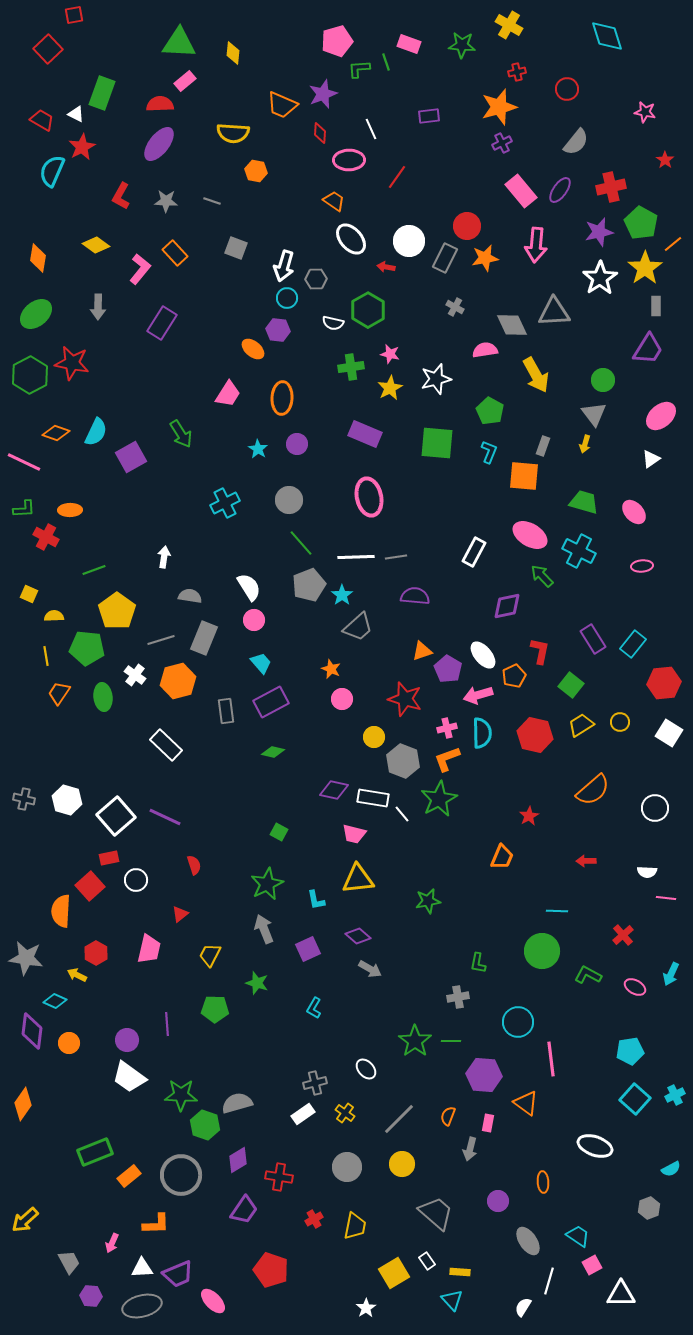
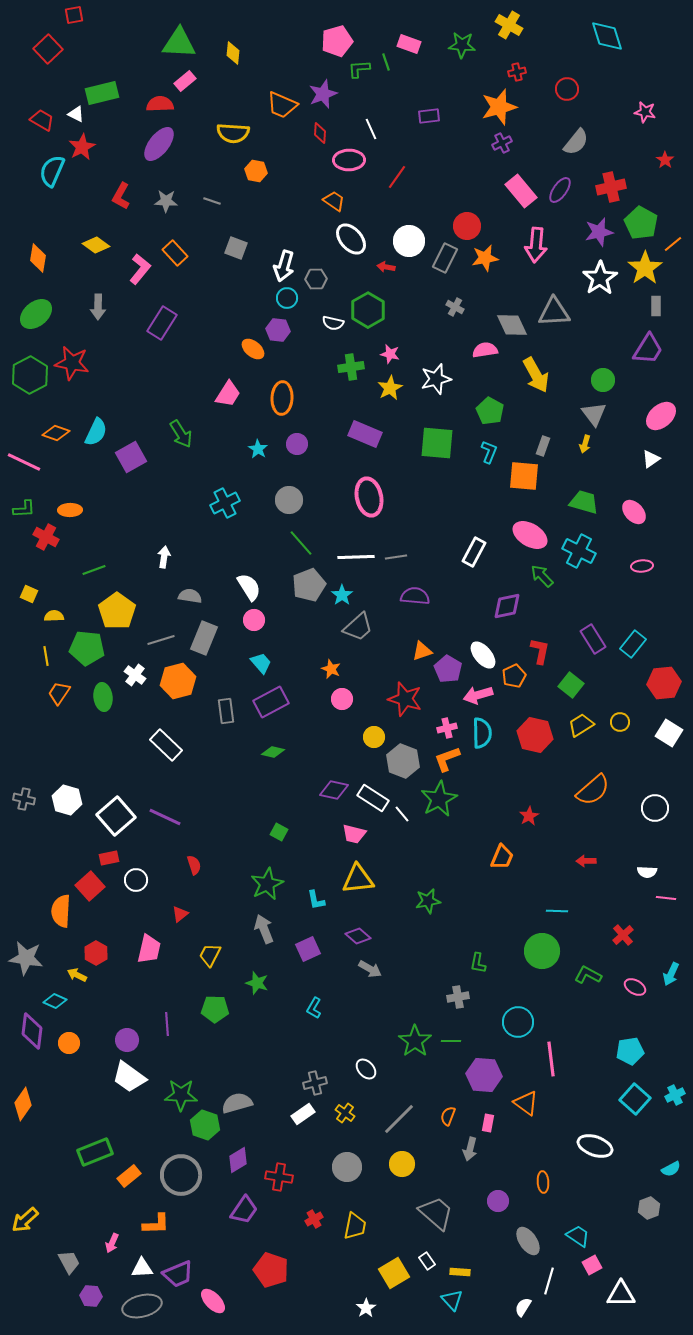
green rectangle at (102, 93): rotated 56 degrees clockwise
white rectangle at (373, 798): rotated 24 degrees clockwise
